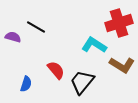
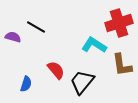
brown L-shape: rotated 50 degrees clockwise
